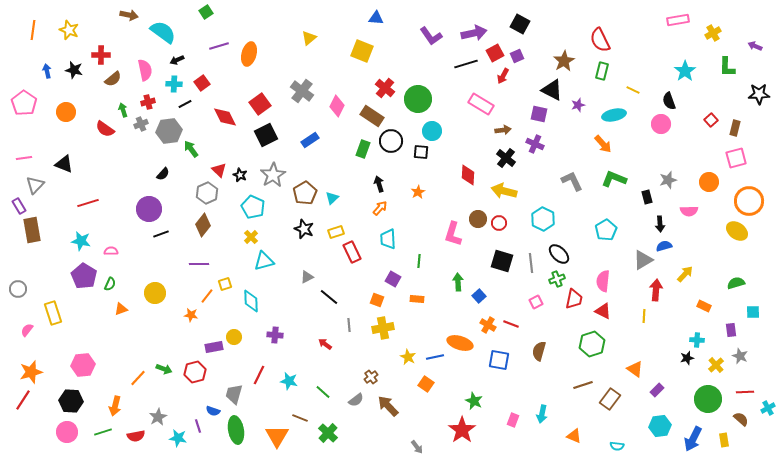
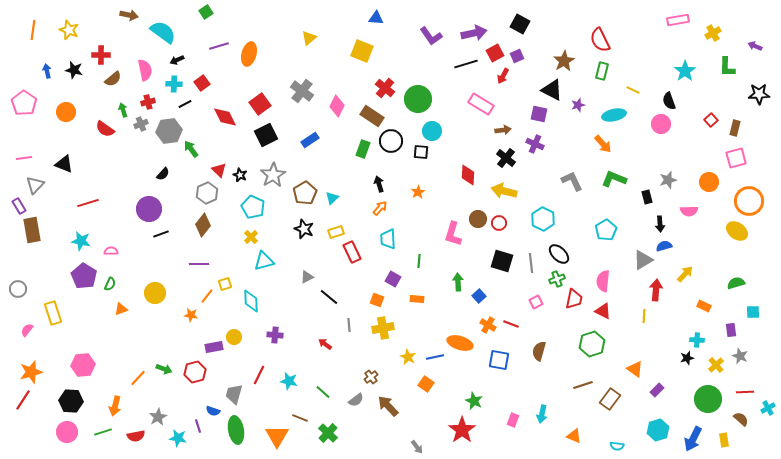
cyan hexagon at (660, 426): moved 2 px left, 4 px down; rotated 10 degrees counterclockwise
